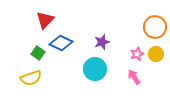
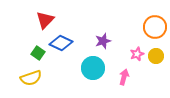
purple star: moved 1 px right, 1 px up
yellow circle: moved 2 px down
cyan circle: moved 2 px left, 1 px up
pink arrow: moved 10 px left; rotated 49 degrees clockwise
